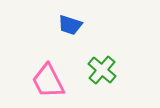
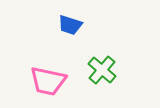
pink trapezoid: rotated 51 degrees counterclockwise
